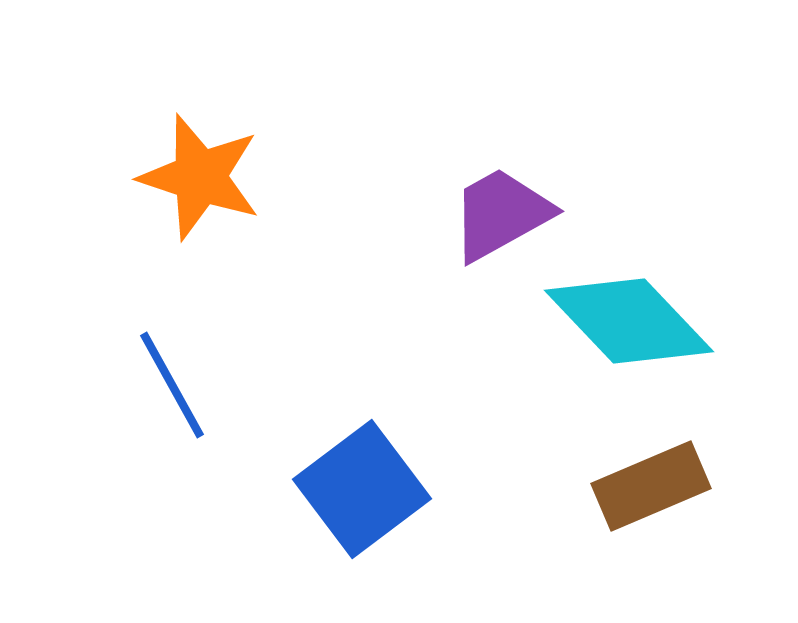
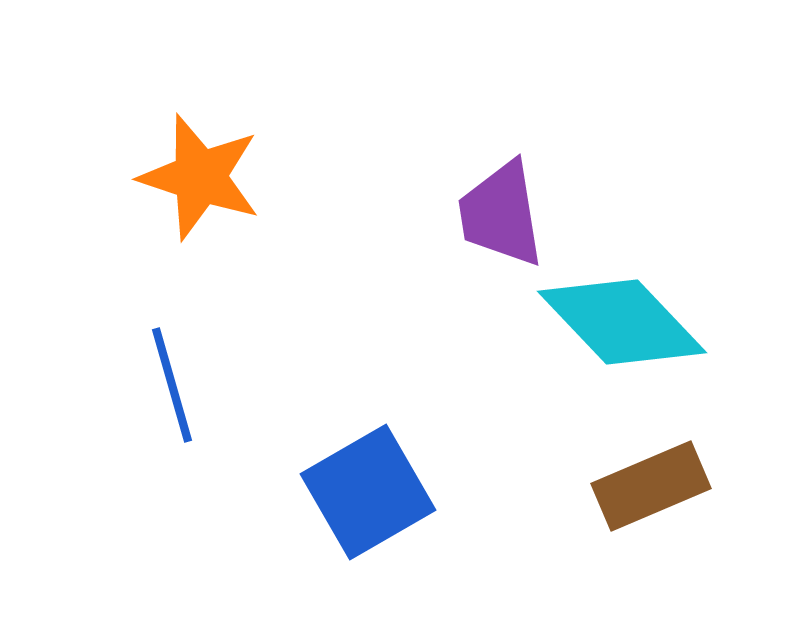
purple trapezoid: rotated 70 degrees counterclockwise
cyan diamond: moved 7 px left, 1 px down
blue line: rotated 13 degrees clockwise
blue square: moved 6 px right, 3 px down; rotated 7 degrees clockwise
